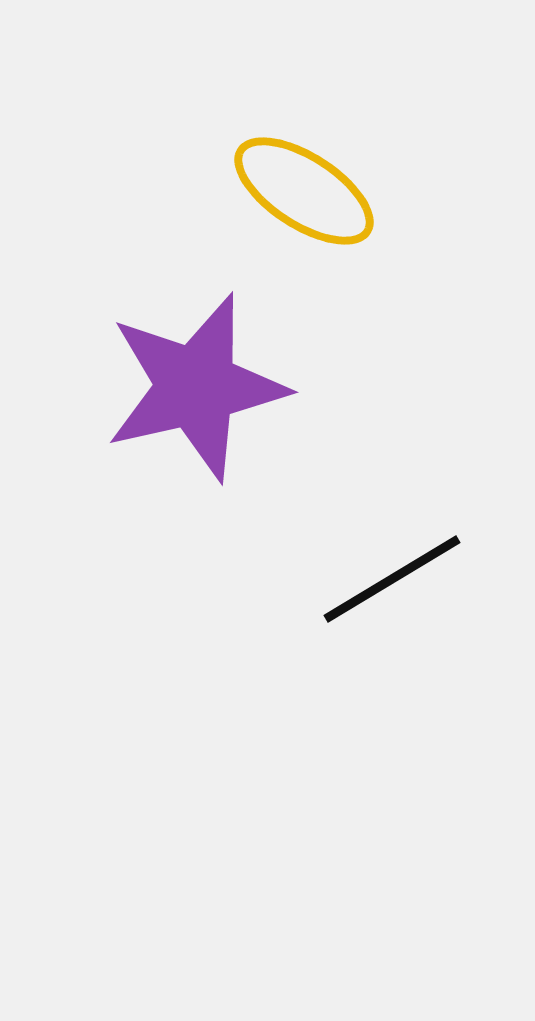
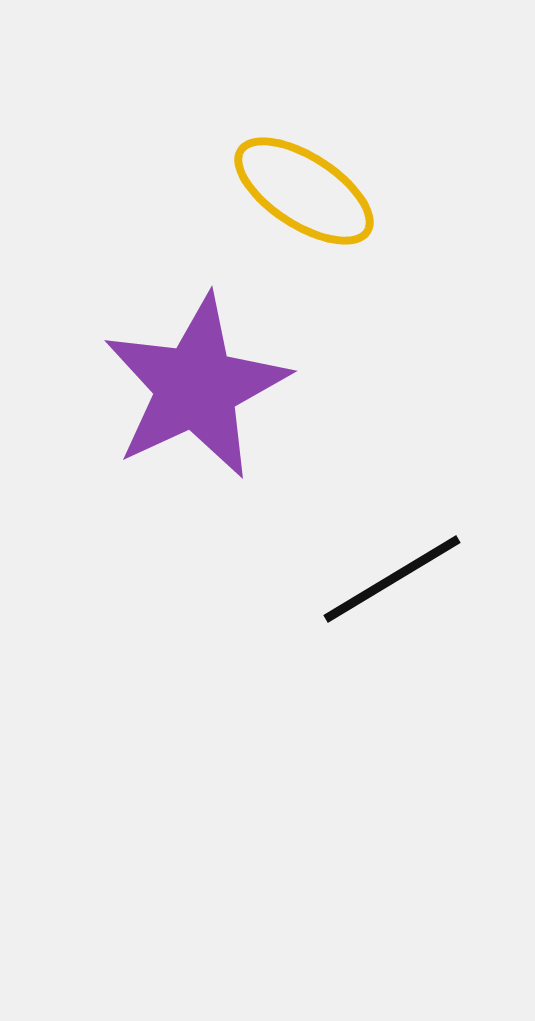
purple star: rotated 12 degrees counterclockwise
